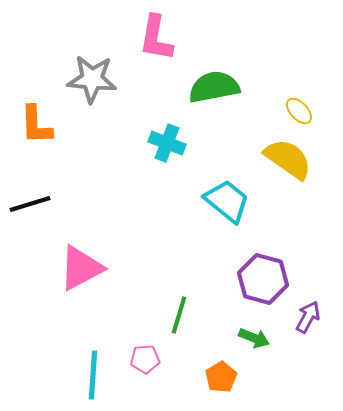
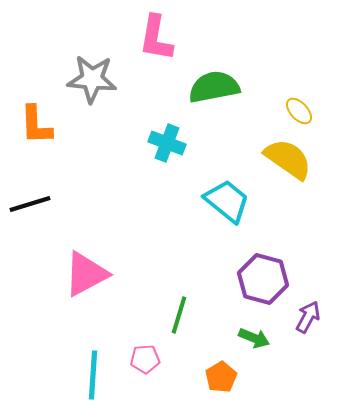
pink triangle: moved 5 px right, 6 px down
